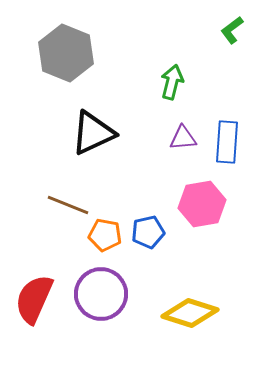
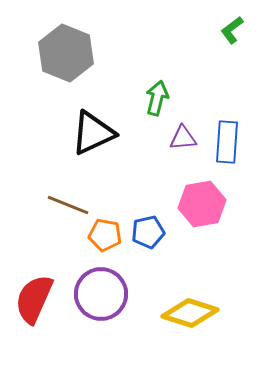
green arrow: moved 15 px left, 16 px down
